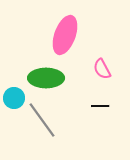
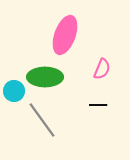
pink semicircle: rotated 130 degrees counterclockwise
green ellipse: moved 1 px left, 1 px up
cyan circle: moved 7 px up
black line: moved 2 px left, 1 px up
